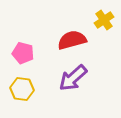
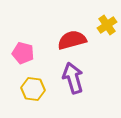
yellow cross: moved 3 px right, 5 px down
purple arrow: rotated 116 degrees clockwise
yellow hexagon: moved 11 px right
